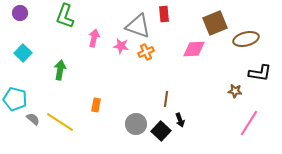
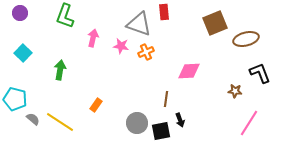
red rectangle: moved 2 px up
gray triangle: moved 1 px right, 2 px up
pink arrow: moved 1 px left
pink diamond: moved 5 px left, 22 px down
black L-shape: rotated 120 degrees counterclockwise
orange rectangle: rotated 24 degrees clockwise
gray circle: moved 1 px right, 1 px up
black square: rotated 36 degrees clockwise
